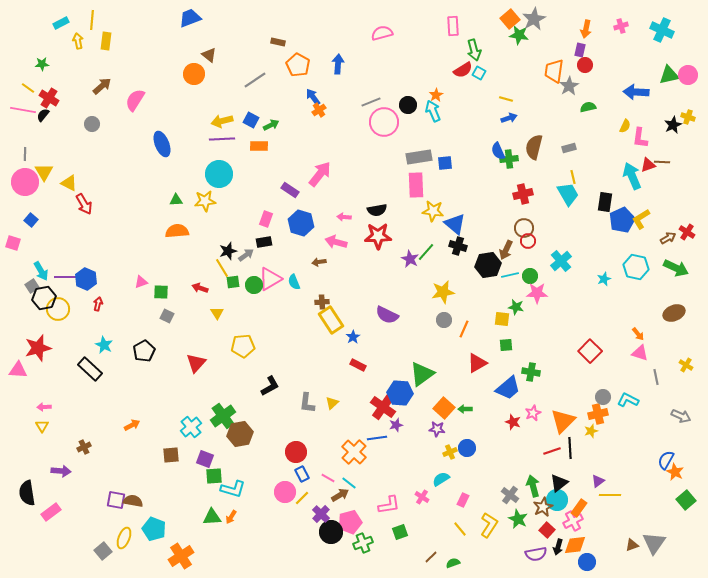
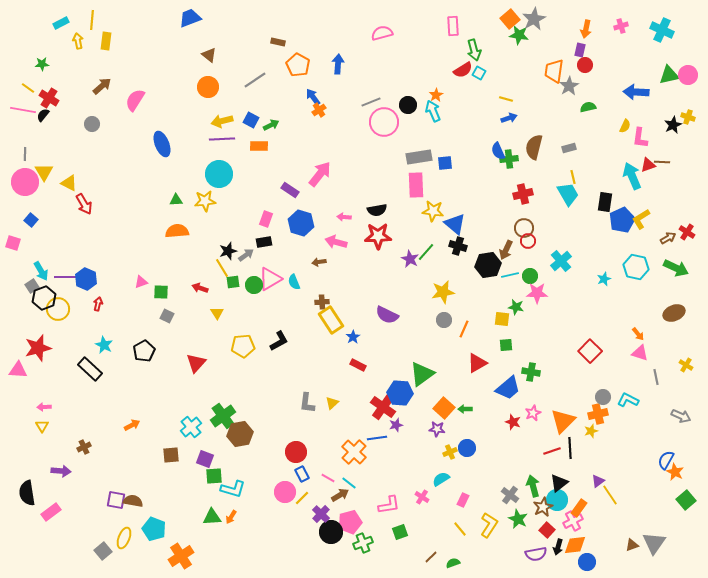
orange circle at (194, 74): moved 14 px right, 13 px down
black hexagon at (44, 298): rotated 10 degrees counterclockwise
black L-shape at (270, 386): moved 9 px right, 45 px up
yellow line at (610, 495): rotated 55 degrees clockwise
